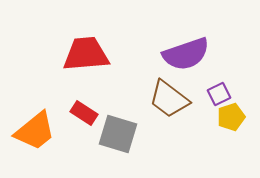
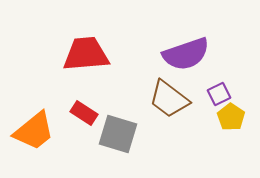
yellow pentagon: rotated 20 degrees counterclockwise
orange trapezoid: moved 1 px left
